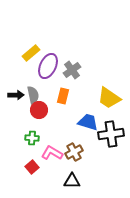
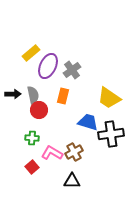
black arrow: moved 3 px left, 1 px up
